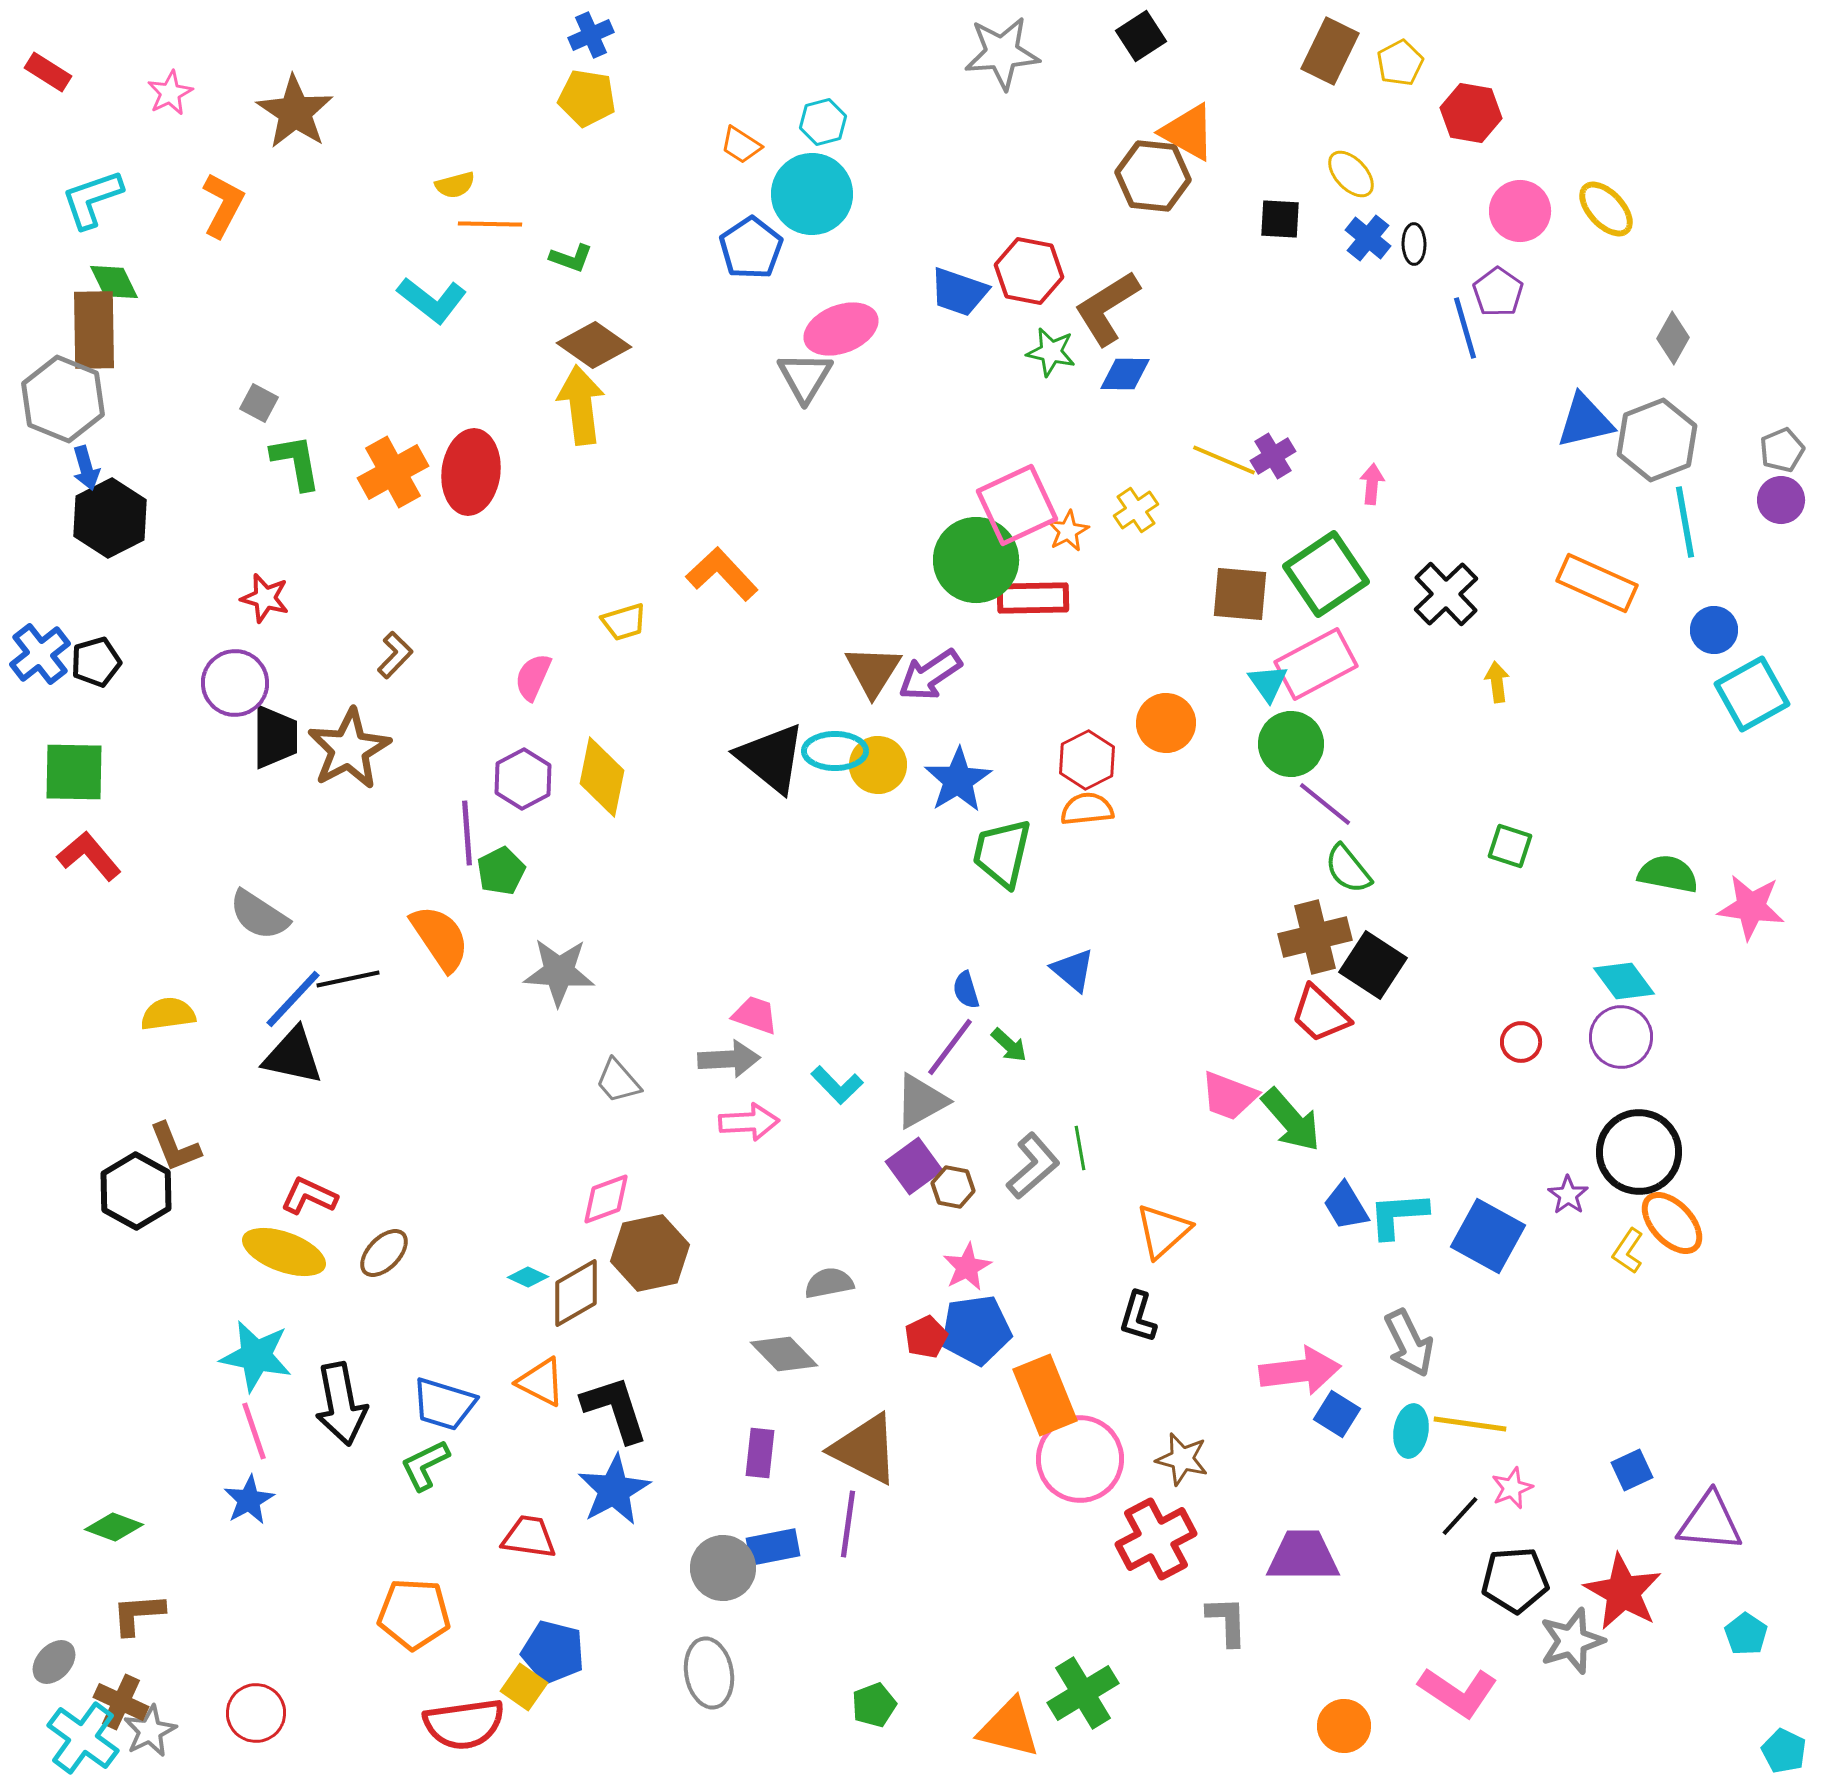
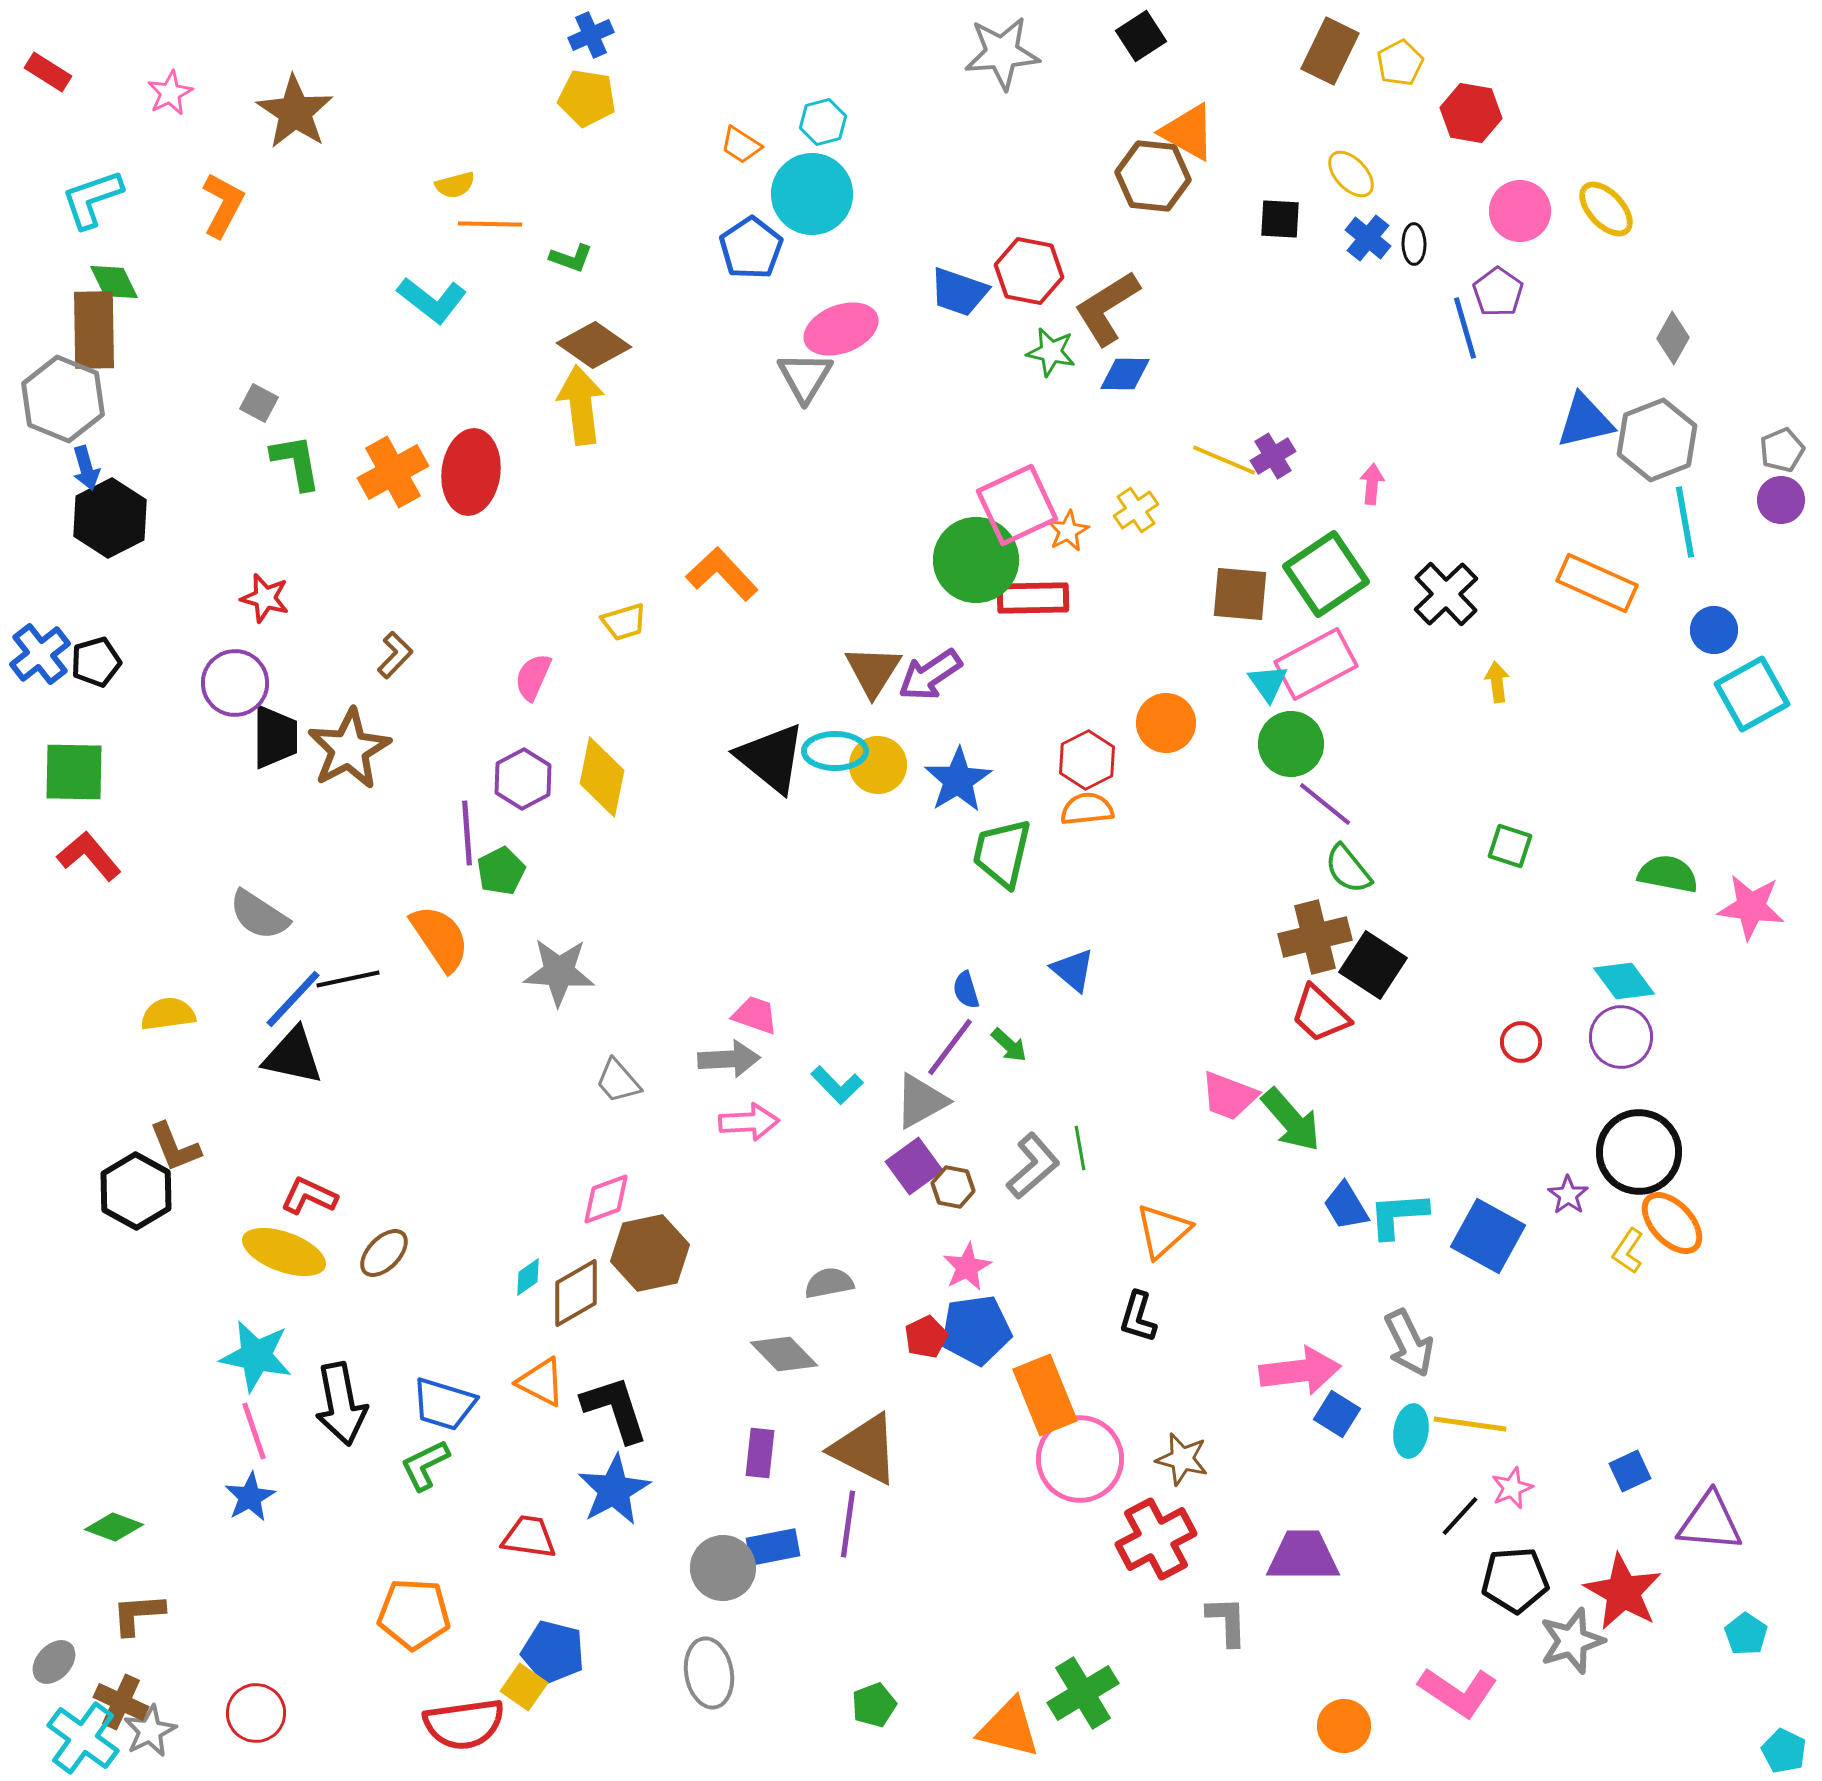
cyan diamond at (528, 1277): rotated 60 degrees counterclockwise
blue square at (1632, 1470): moved 2 px left, 1 px down
blue star at (249, 1500): moved 1 px right, 3 px up
